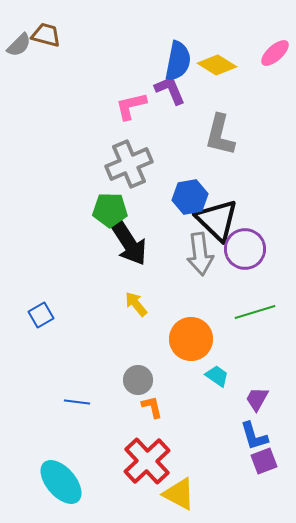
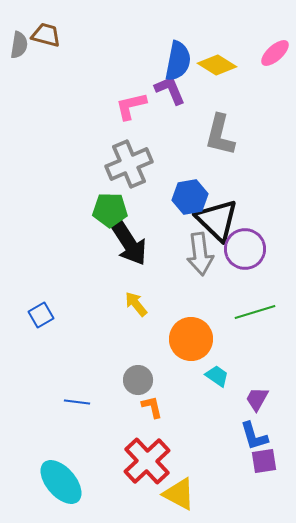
gray semicircle: rotated 36 degrees counterclockwise
purple square: rotated 12 degrees clockwise
